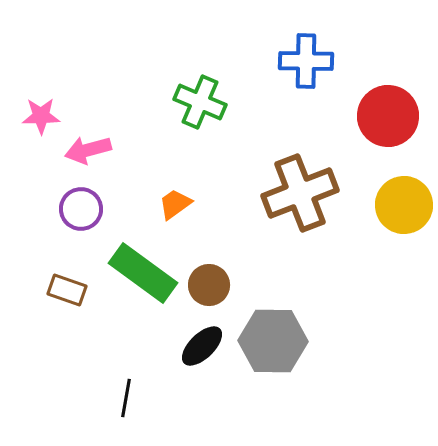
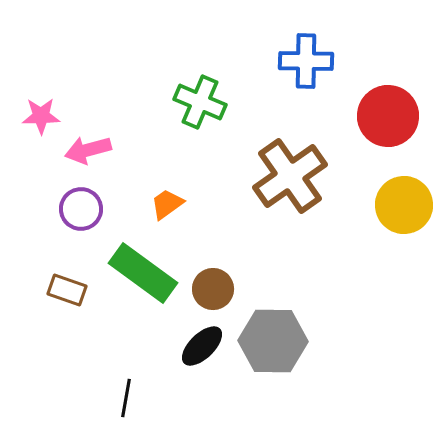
brown cross: moved 10 px left, 17 px up; rotated 14 degrees counterclockwise
orange trapezoid: moved 8 px left
brown circle: moved 4 px right, 4 px down
